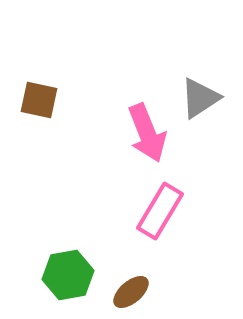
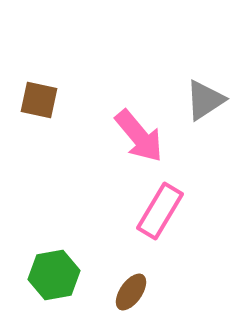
gray triangle: moved 5 px right, 2 px down
pink arrow: moved 8 px left, 3 px down; rotated 18 degrees counterclockwise
green hexagon: moved 14 px left
brown ellipse: rotated 15 degrees counterclockwise
